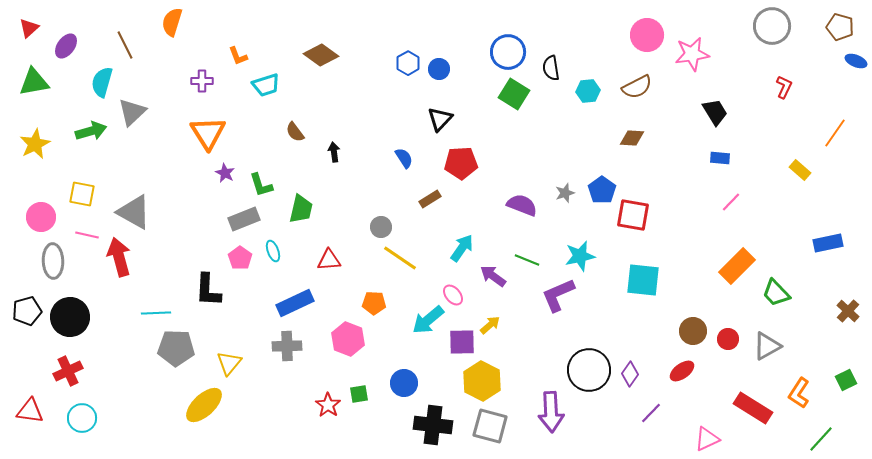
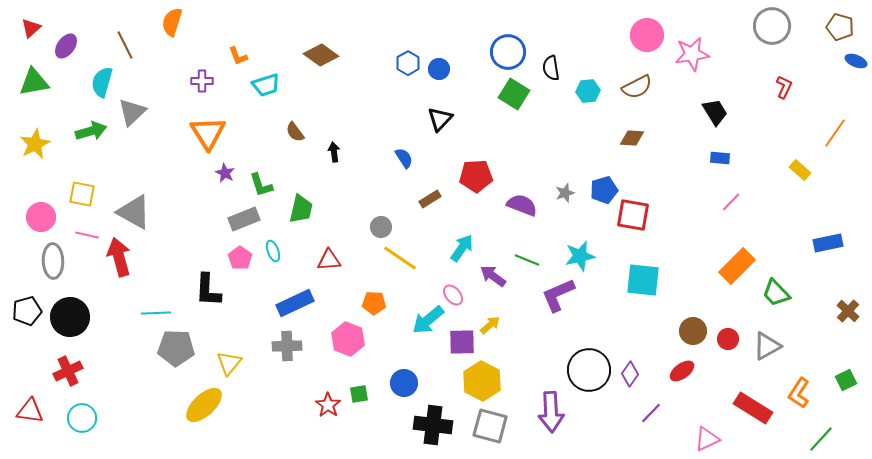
red triangle at (29, 28): moved 2 px right
red pentagon at (461, 163): moved 15 px right, 13 px down
blue pentagon at (602, 190): moved 2 px right; rotated 20 degrees clockwise
